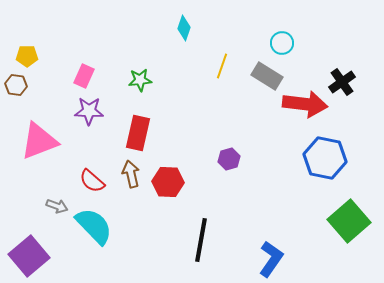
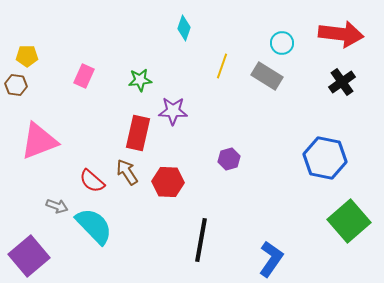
red arrow: moved 36 px right, 70 px up
purple star: moved 84 px right
brown arrow: moved 4 px left, 2 px up; rotated 20 degrees counterclockwise
